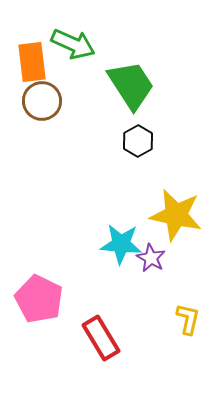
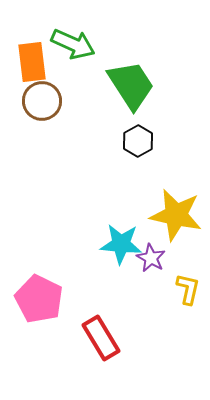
yellow L-shape: moved 30 px up
